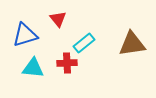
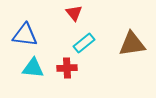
red triangle: moved 16 px right, 6 px up
blue triangle: rotated 24 degrees clockwise
red cross: moved 5 px down
